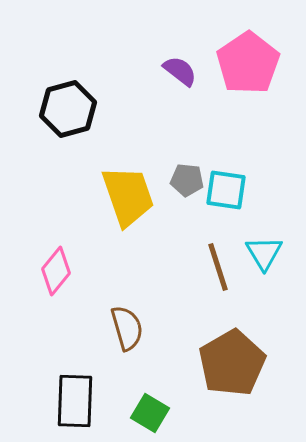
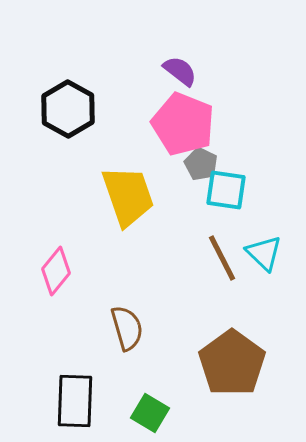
pink pentagon: moved 65 px left, 61 px down; rotated 16 degrees counterclockwise
black hexagon: rotated 16 degrees counterclockwise
gray pentagon: moved 14 px right, 16 px up; rotated 20 degrees clockwise
cyan triangle: rotated 15 degrees counterclockwise
brown line: moved 4 px right, 9 px up; rotated 9 degrees counterclockwise
brown pentagon: rotated 6 degrees counterclockwise
